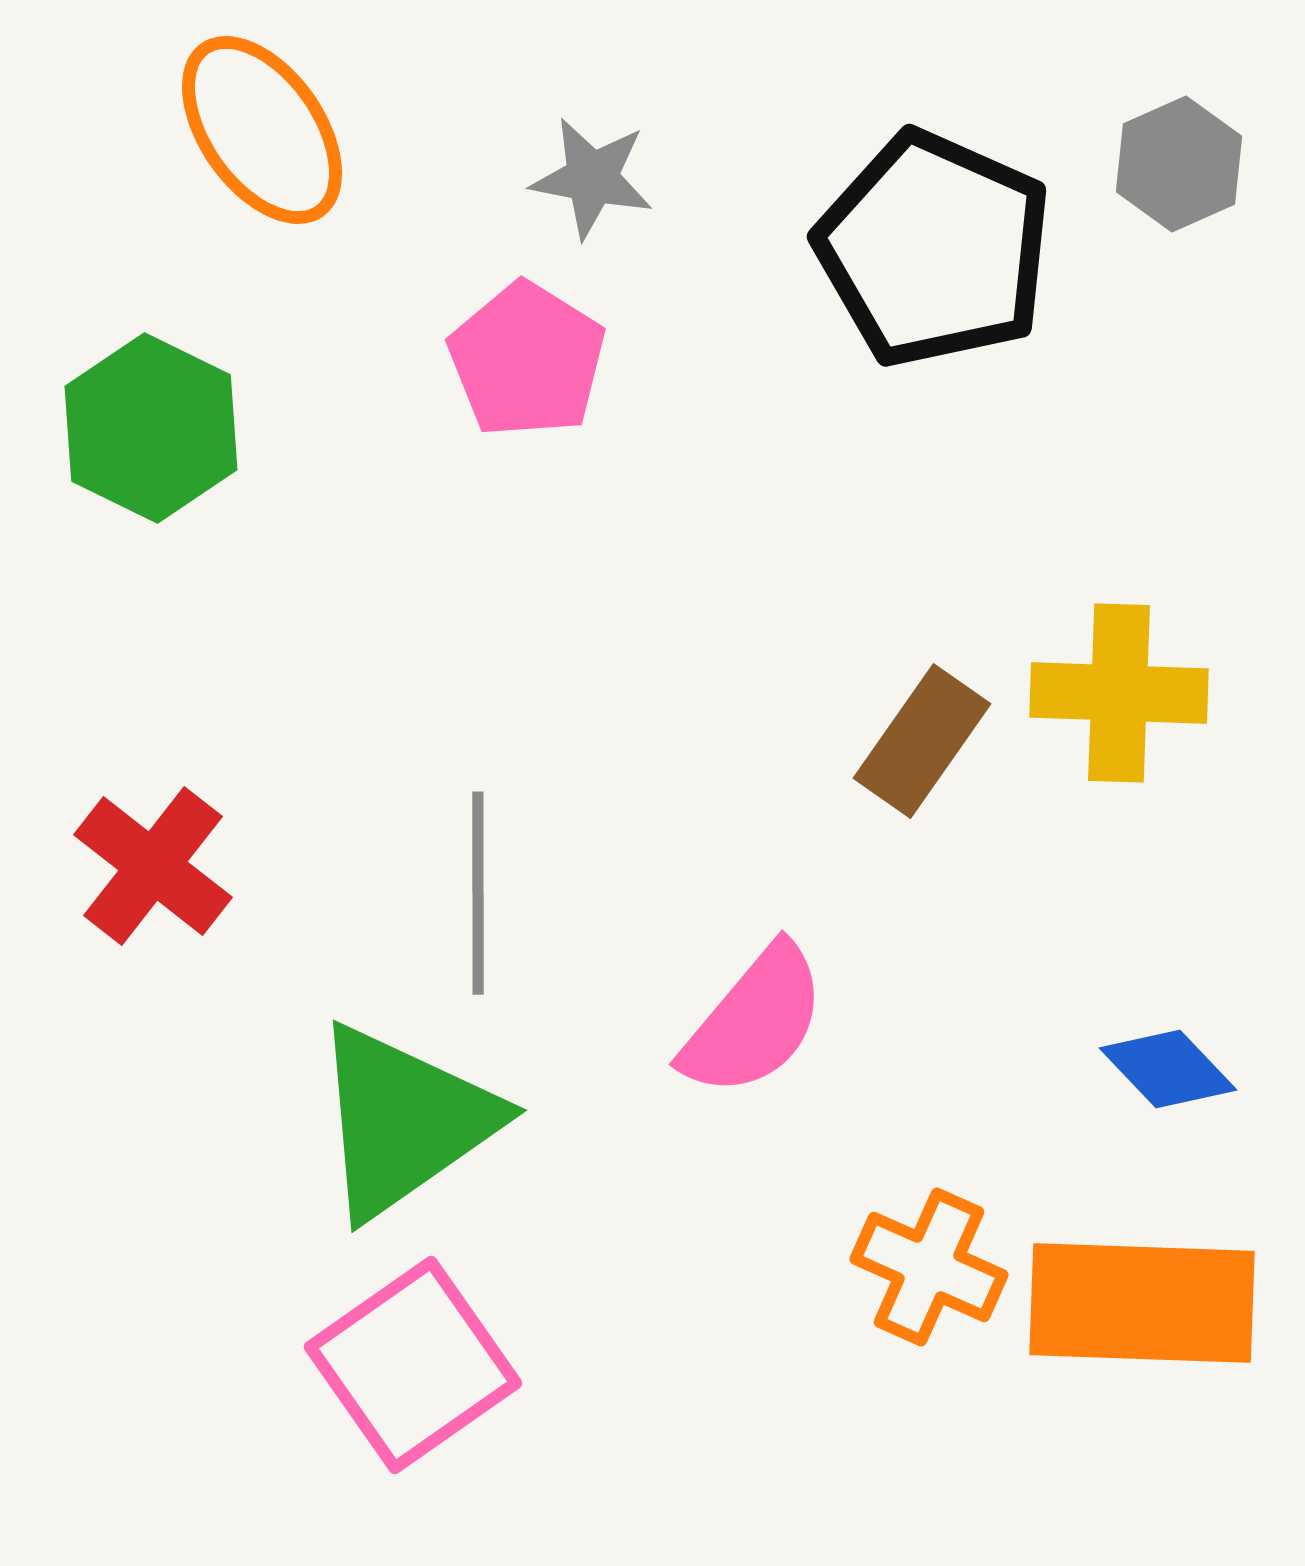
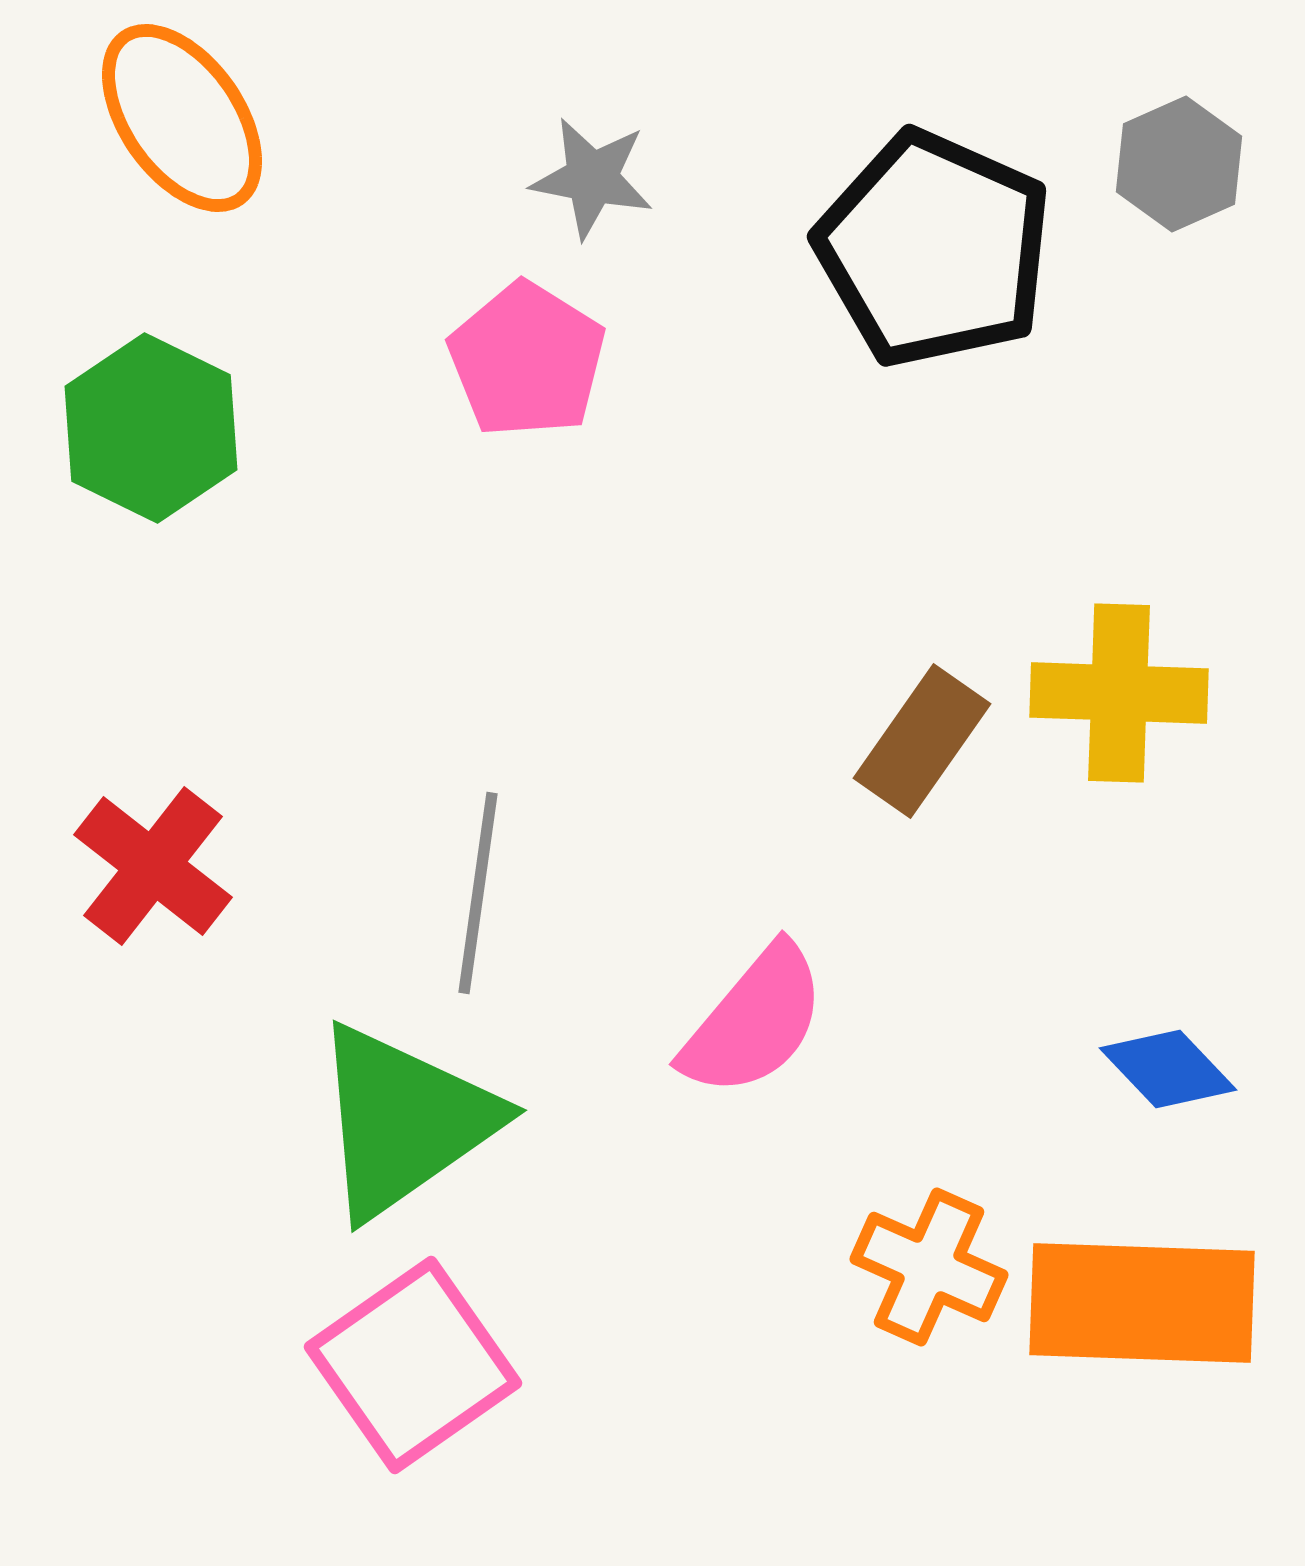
orange ellipse: moved 80 px left, 12 px up
gray line: rotated 8 degrees clockwise
